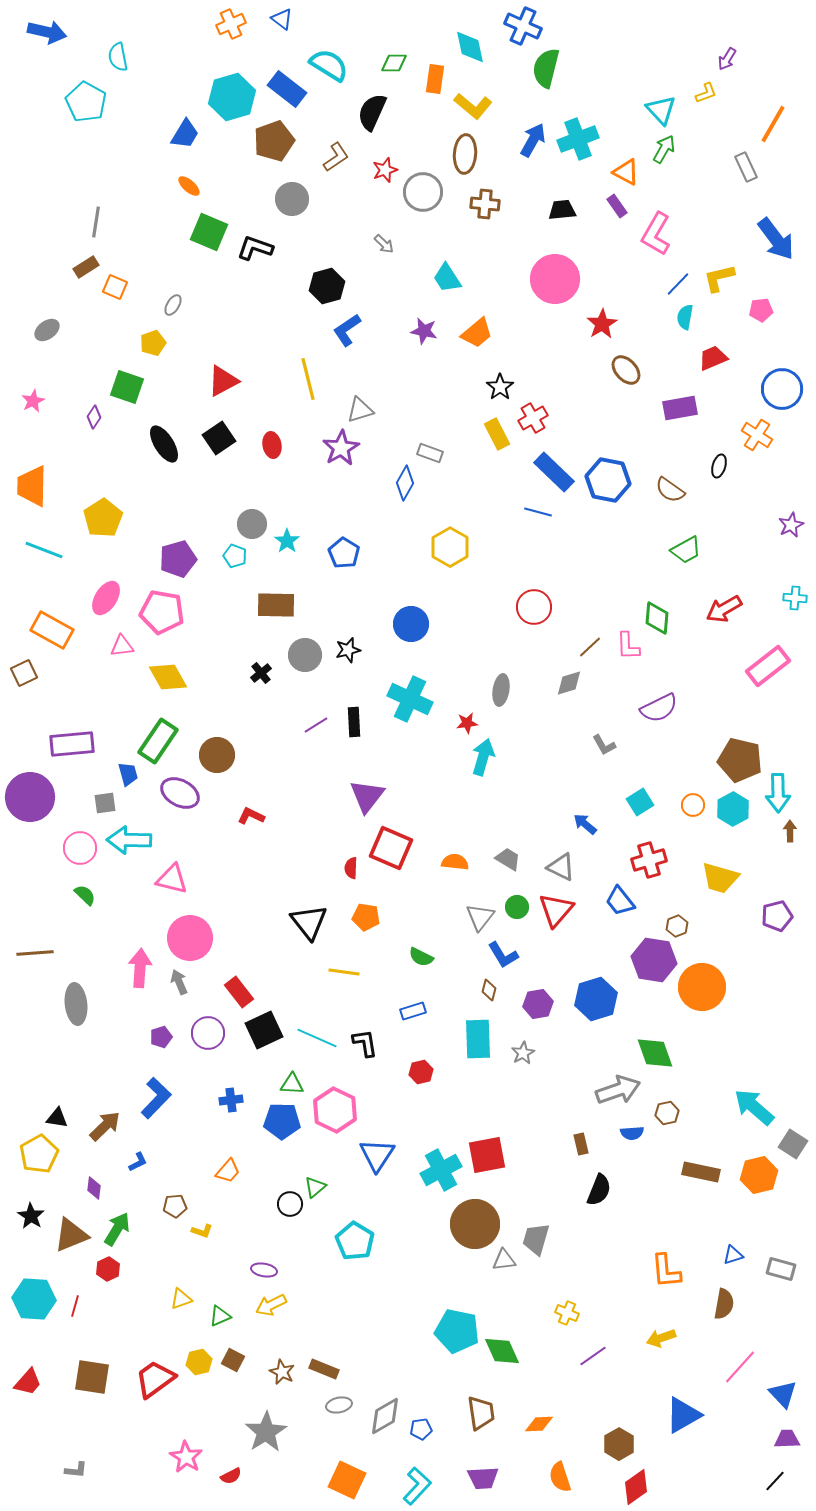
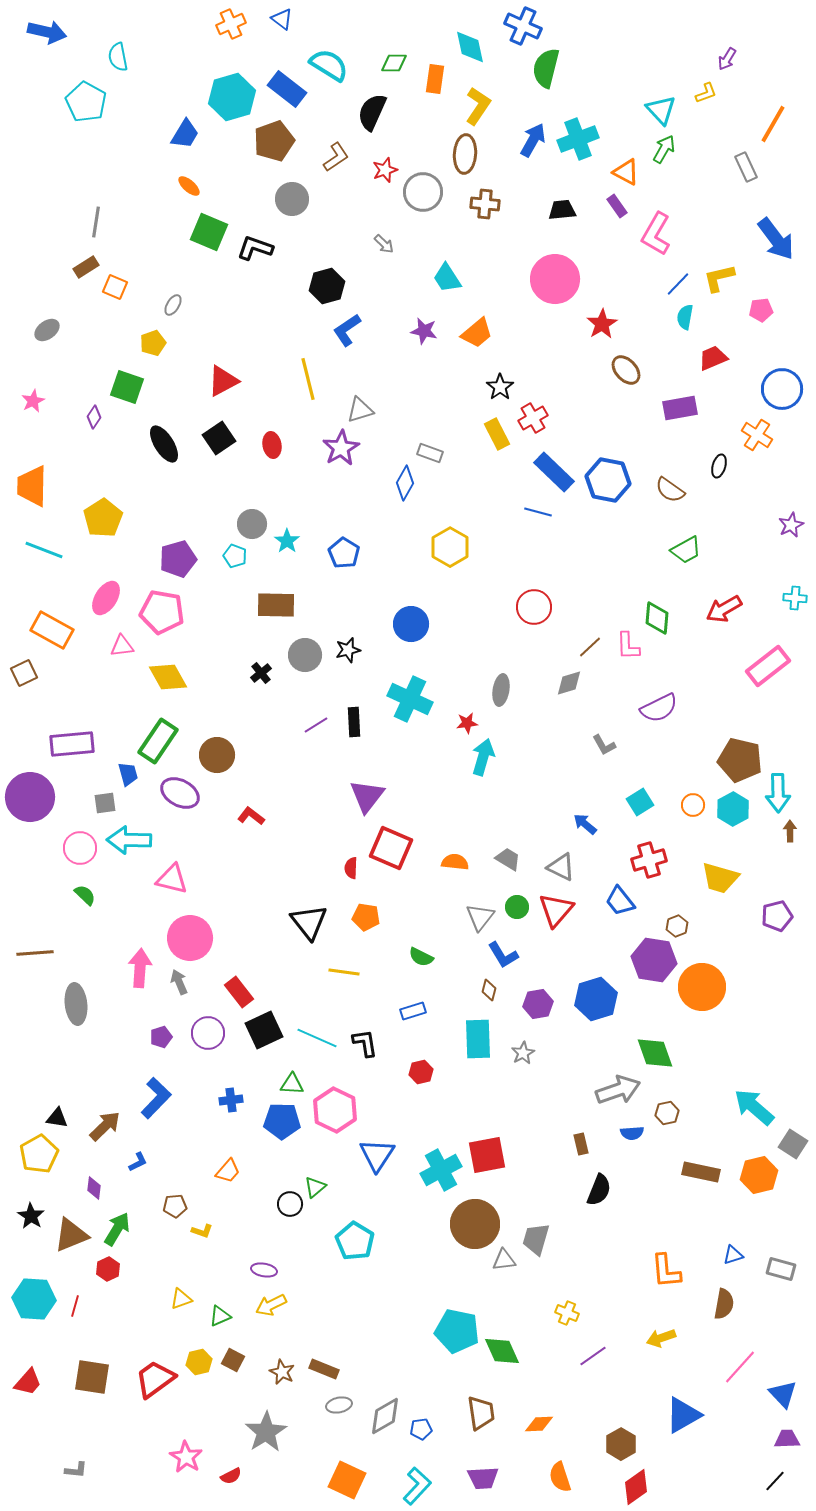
yellow L-shape at (473, 106): moved 5 px right; rotated 96 degrees counterclockwise
red L-shape at (251, 816): rotated 12 degrees clockwise
brown hexagon at (619, 1444): moved 2 px right
